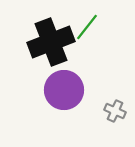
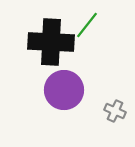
green line: moved 2 px up
black cross: rotated 24 degrees clockwise
